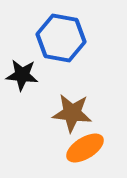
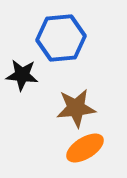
blue hexagon: rotated 15 degrees counterclockwise
brown star: moved 4 px right, 5 px up; rotated 12 degrees counterclockwise
